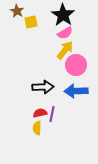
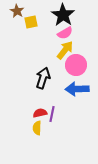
black arrow: moved 9 px up; rotated 70 degrees counterclockwise
blue arrow: moved 1 px right, 2 px up
